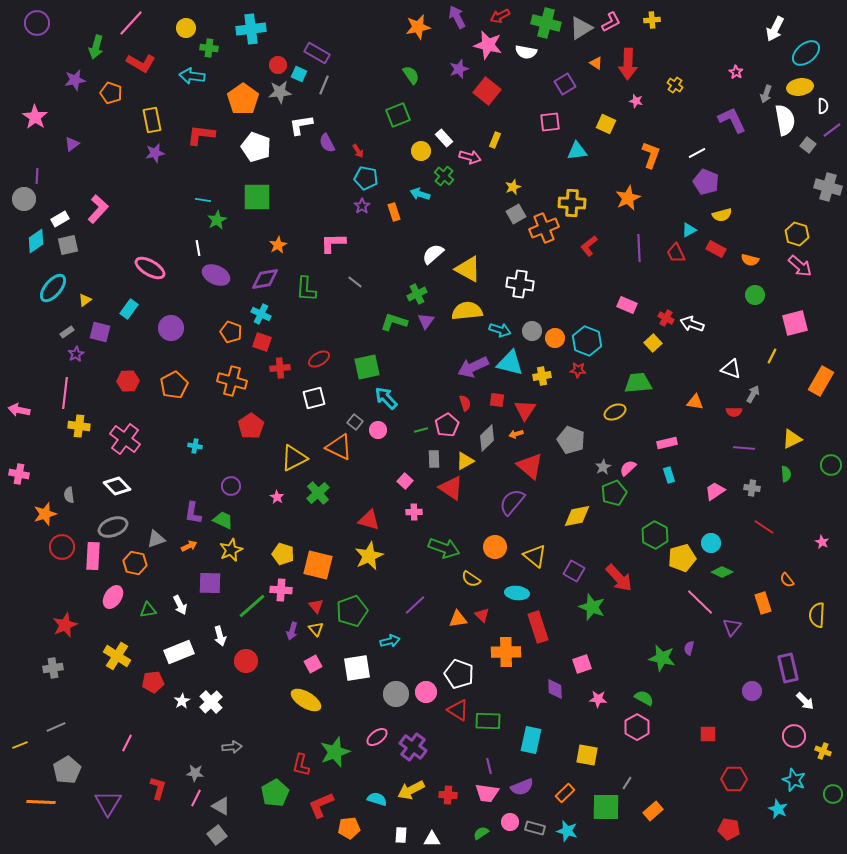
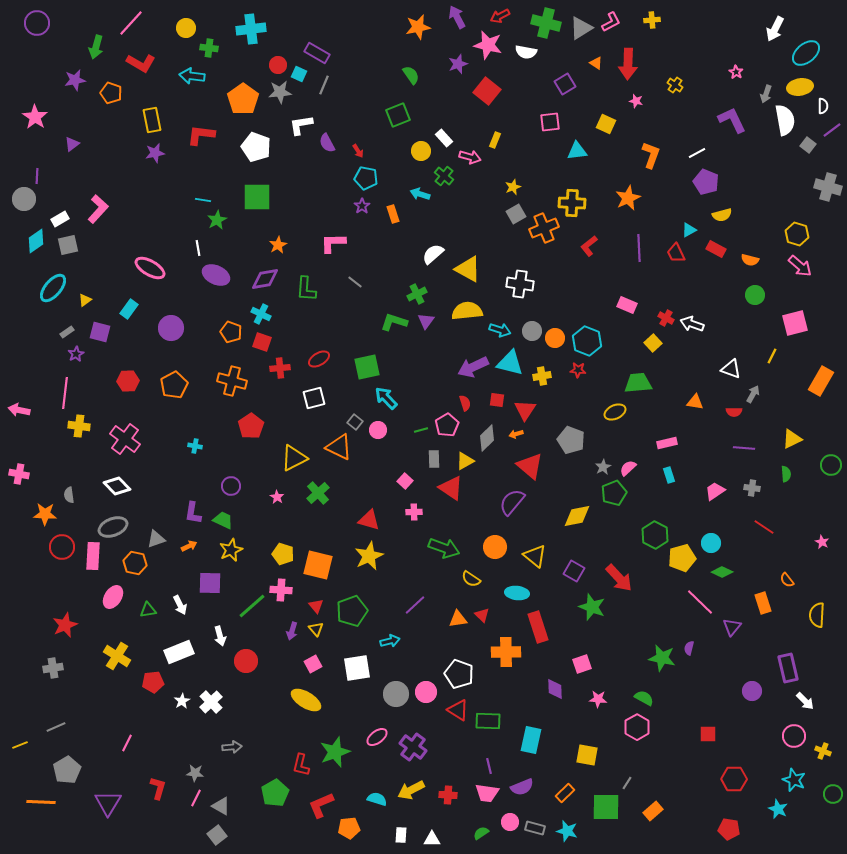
purple star at (459, 69): moved 1 px left, 5 px up
orange rectangle at (394, 212): moved 1 px left, 2 px down
orange star at (45, 514): rotated 20 degrees clockwise
